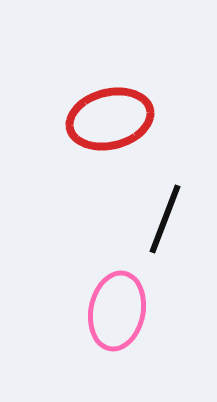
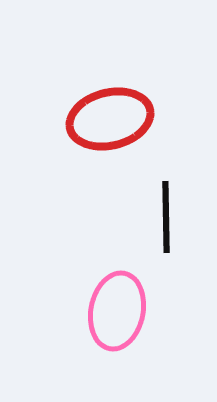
black line: moved 1 px right, 2 px up; rotated 22 degrees counterclockwise
